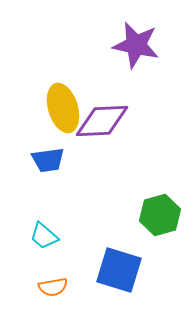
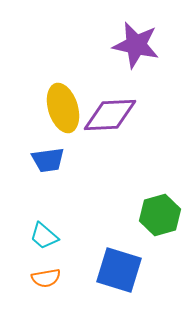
purple diamond: moved 8 px right, 6 px up
orange semicircle: moved 7 px left, 9 px up
